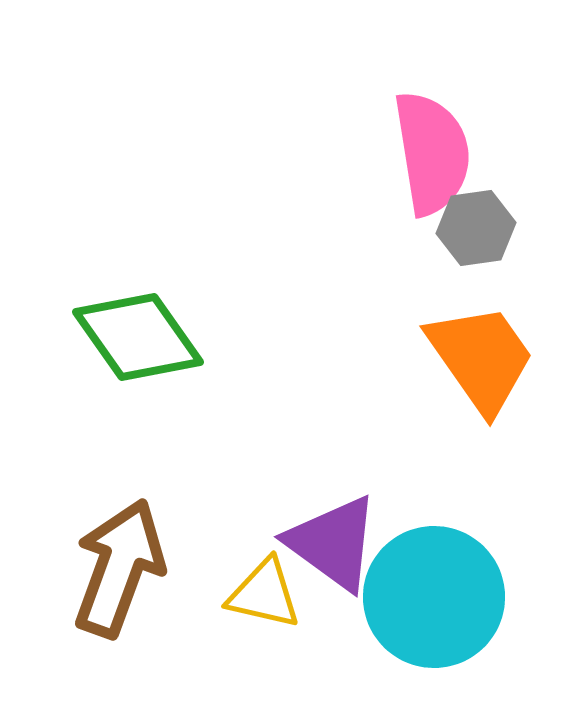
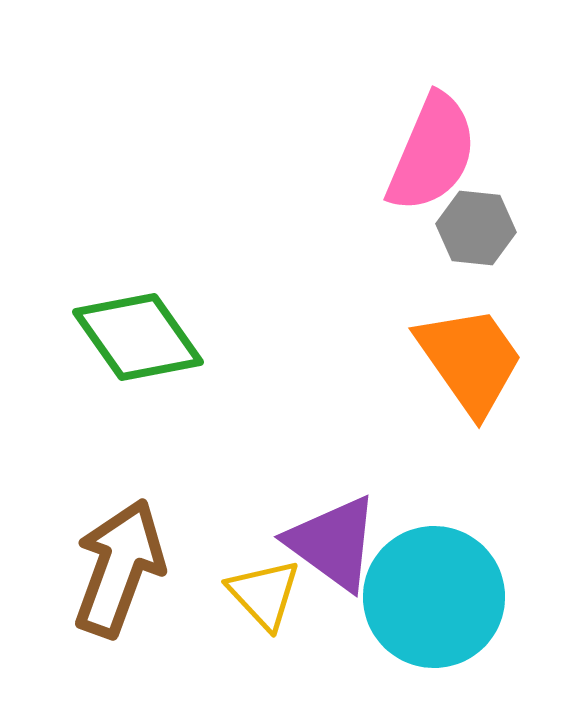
pink semicircle: rotated 32 degrees clockwise
gray hexagon: rotated 14 degrees clockwise
orange trapezoid: moved 11 px left, 2 px down
yellow triangle: rotated 34 degrees clockwise
